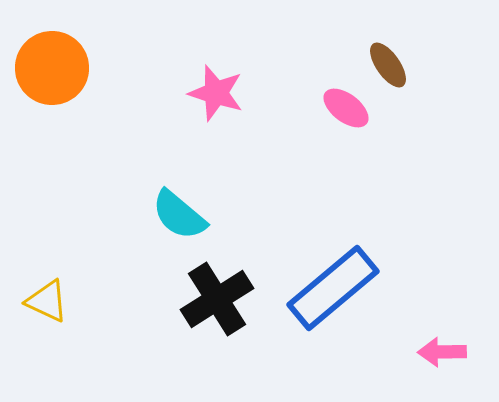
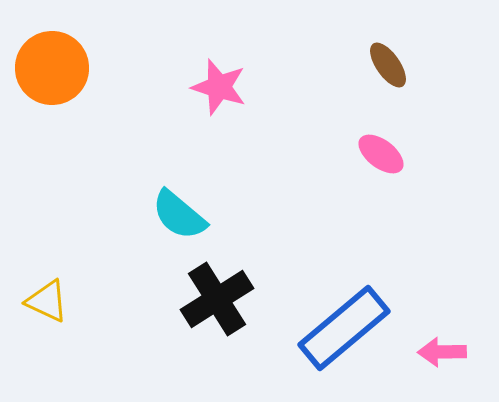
pink star: moved 3 px right, 6 px up
pink ellipse: moved 35 px right, 46 px down
blue rectangle: moved 11 px right, 40 px down
